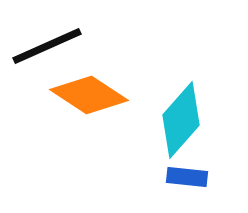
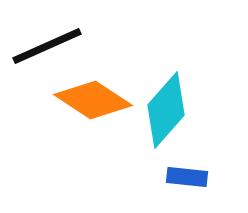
orange diamond: moved 4 px right, 5 px down
cyan diamond: moved 15 px left, 10 px up
